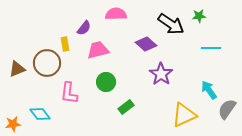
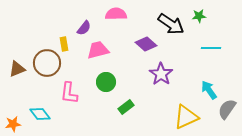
yellow rectangle: moved 1 px left
yellow triangle: moved 2 px right, 2 px down
